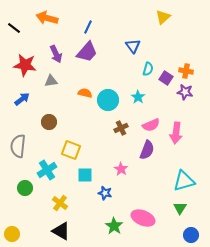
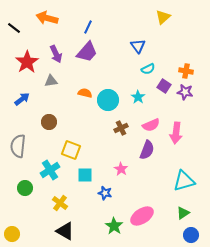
blue triangle: moved 5 px right
red star: moved 2 px right, 3 px up; rotated 30 degrees clockwise
cyan semicircle: rotated 48 degrees clockwise
purple square: moved 2 px left, 8 px down
cyan cross: moved 3 px right
green triangle: moved 3 px right, 5 px down; rotated 24 degrees clockwise
pink ellipse: moved 1 px left, 2 px up; rotated 55 degrees counterclockwise
black triangle: moved 4 px right
